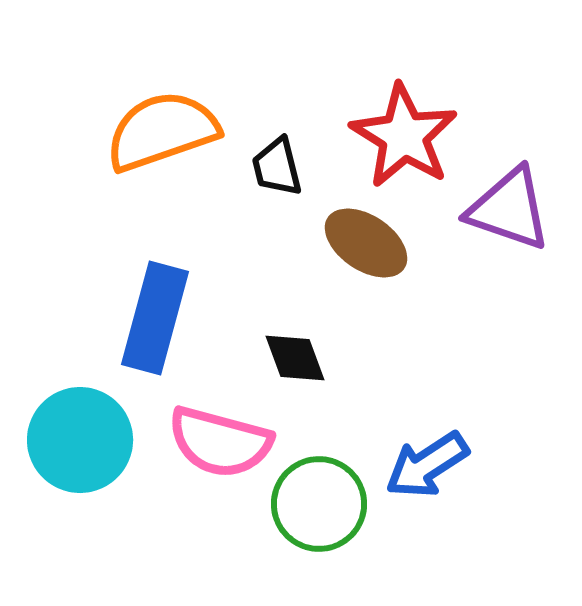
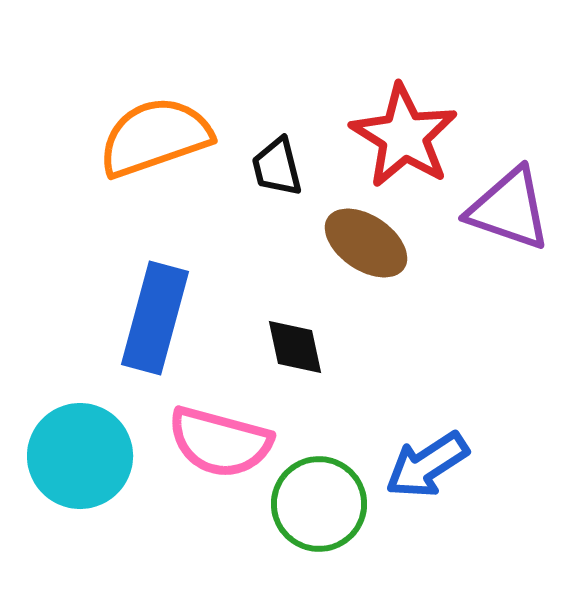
orange semicircle: moved 7 px left, 6 px down
black diamond: moved 11 px up; rotated 8 degrees clockwise
cyan circle: moved 16 px down
